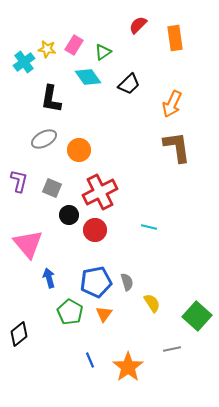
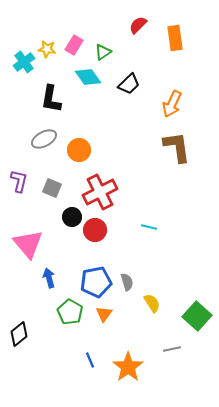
black circle: moved 3 px right, 2 px down
